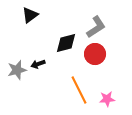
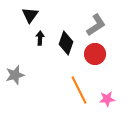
black triangle: rotated 18 degrees counterclockwise
gray L-shape: moved 2 px up
black diamond: rotated 55 degrees counterclockwise
black arrow: moved 2 px right, 26 px up; rotated 112 degrees clockwise
gray star: moved 2 px left, 5 px down
